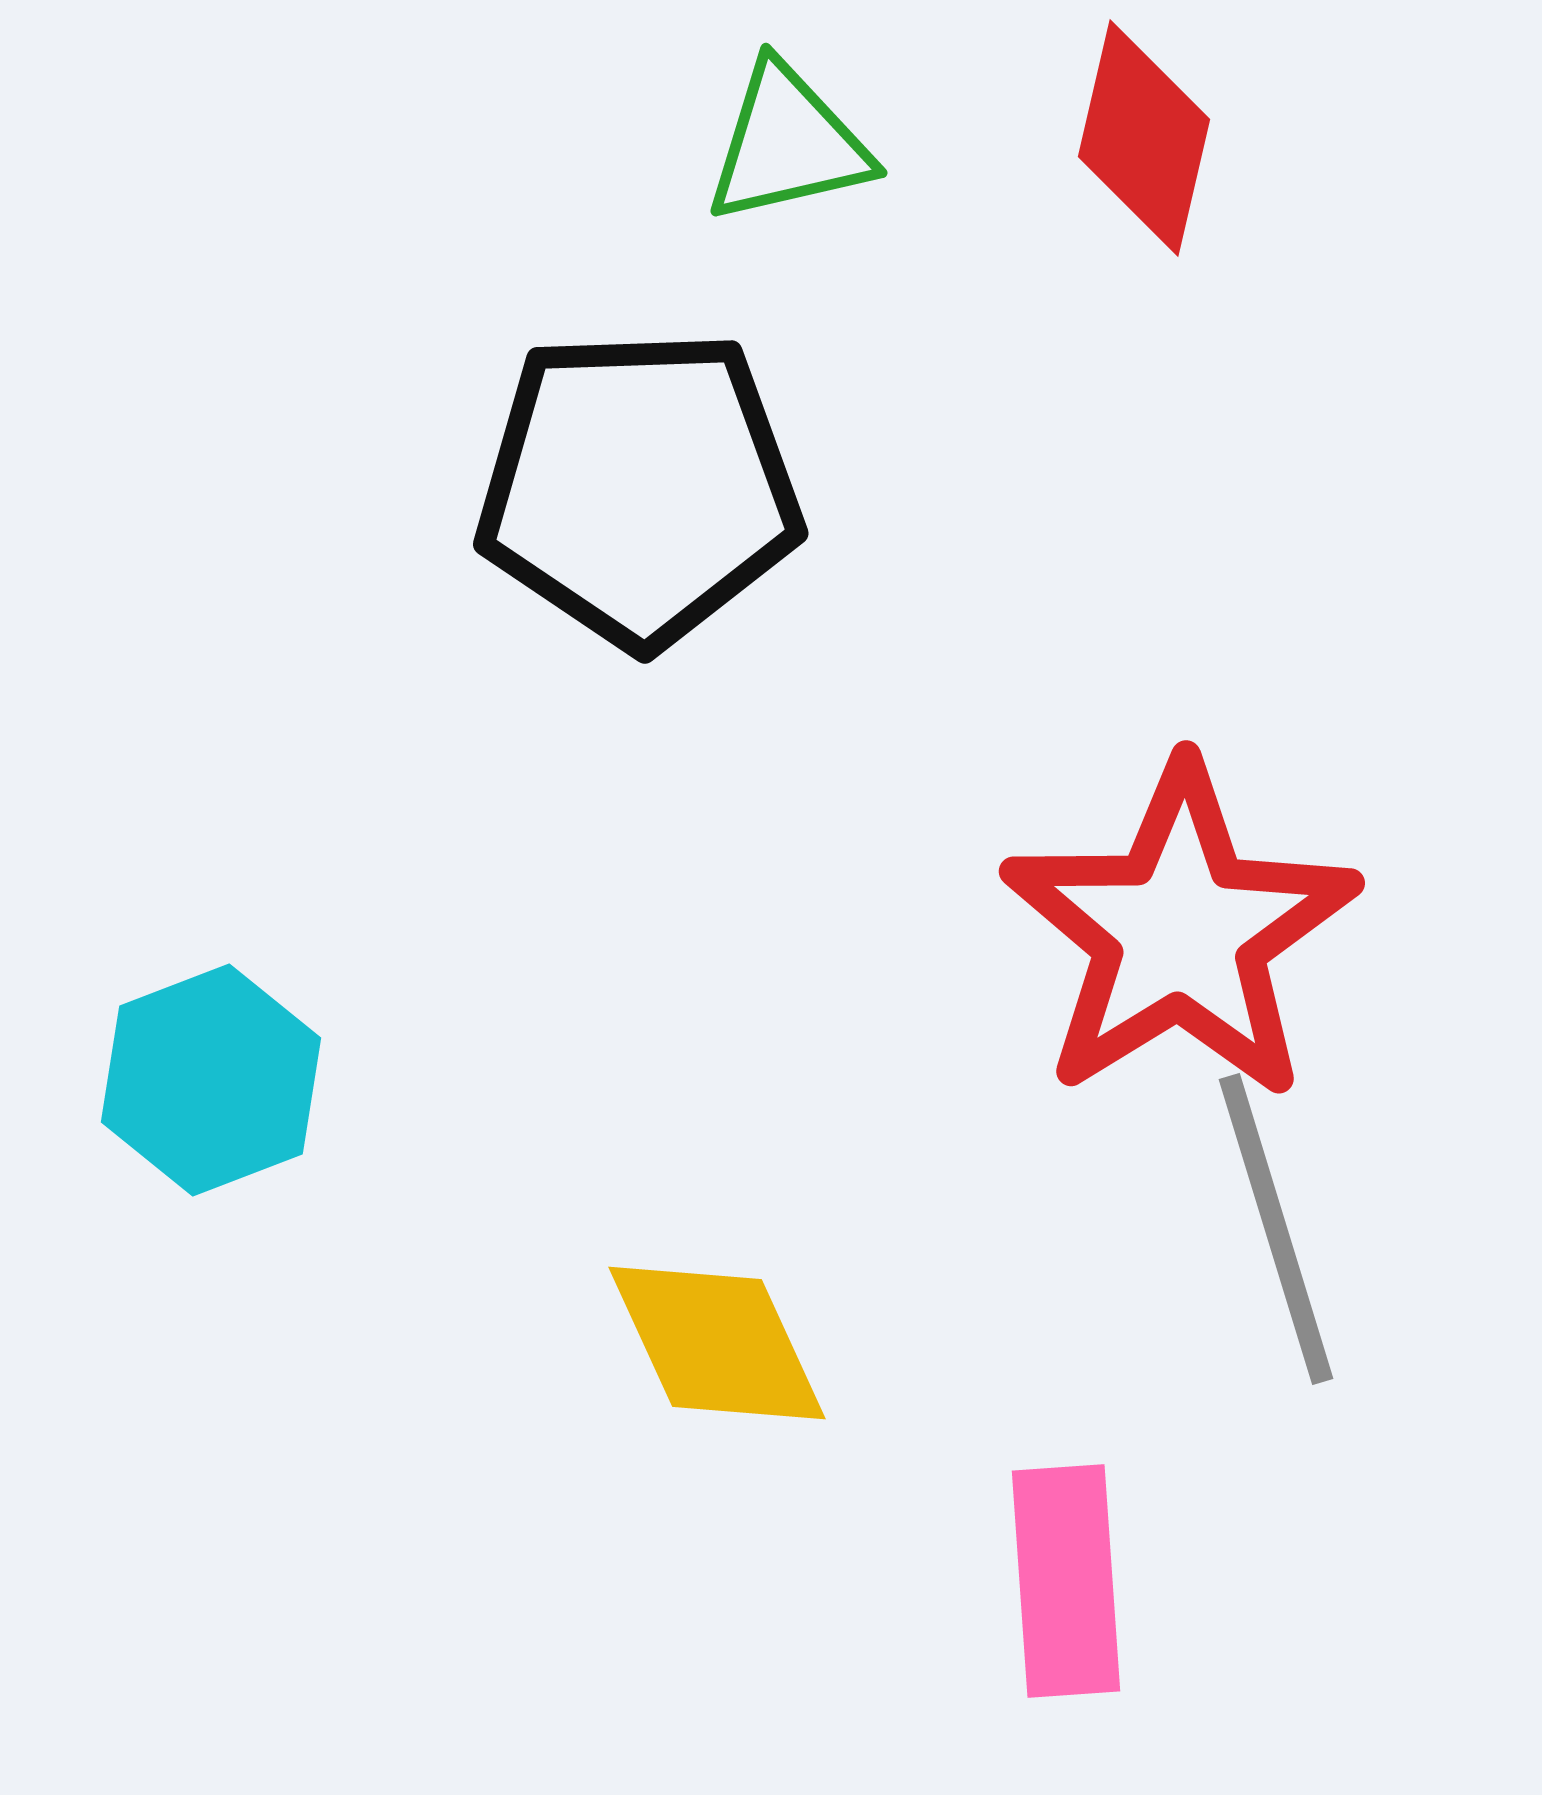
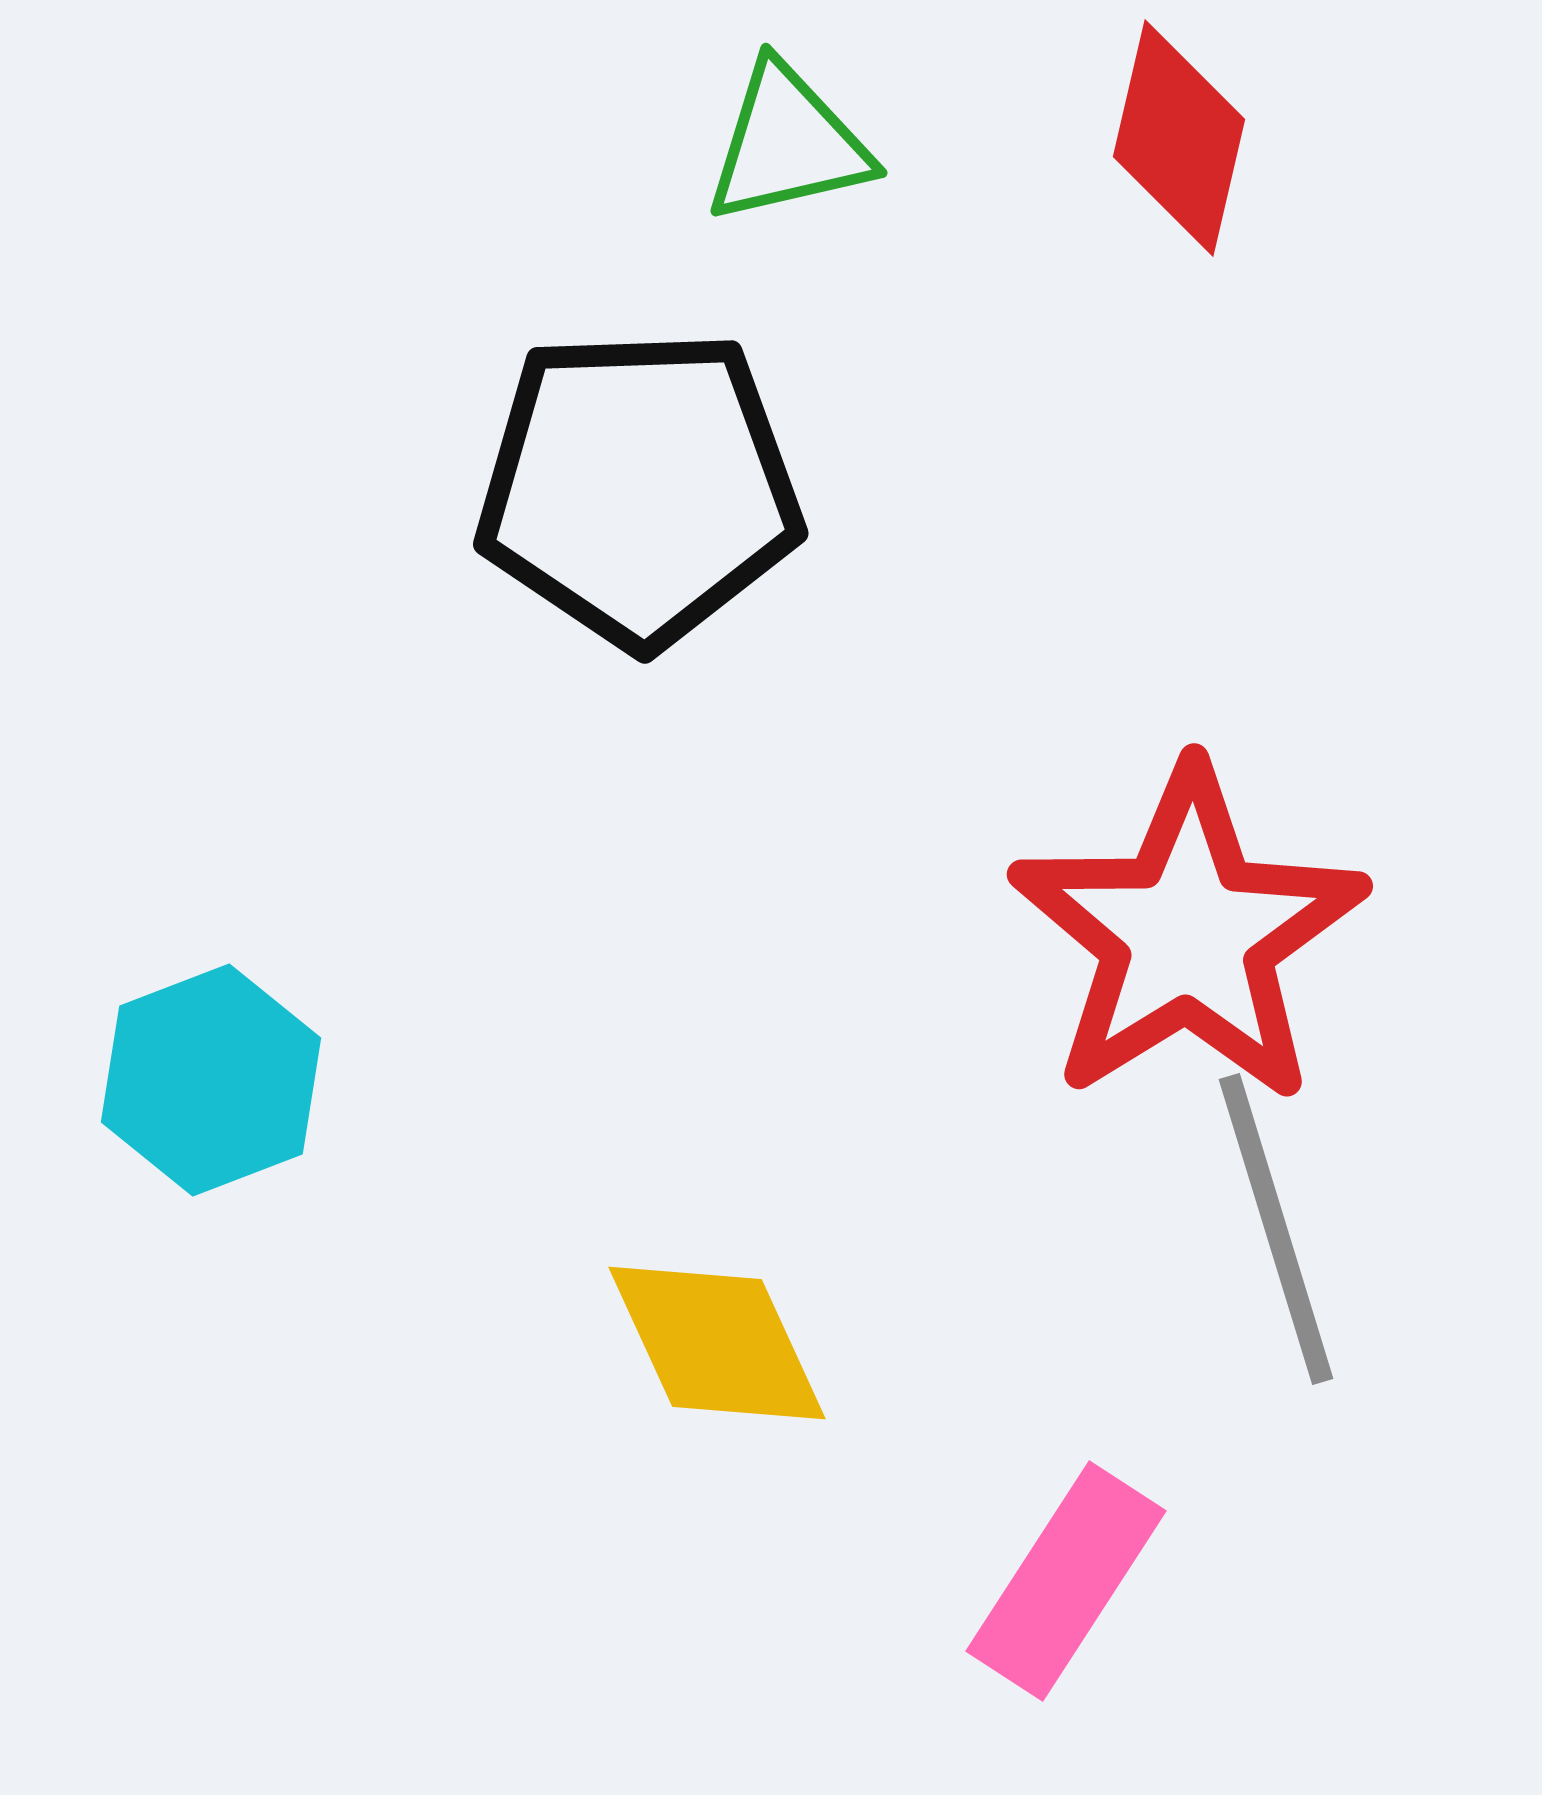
red diamond: moved 35 px right
red star: moved 8 px right, 3 px down
pink rectangle: rotated 37 degrees clockwise
